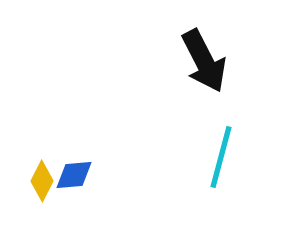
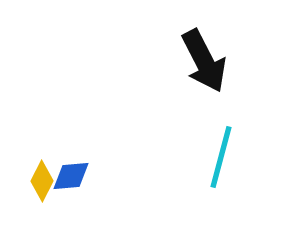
blue diamond: moved 3 px left, 1 px down
